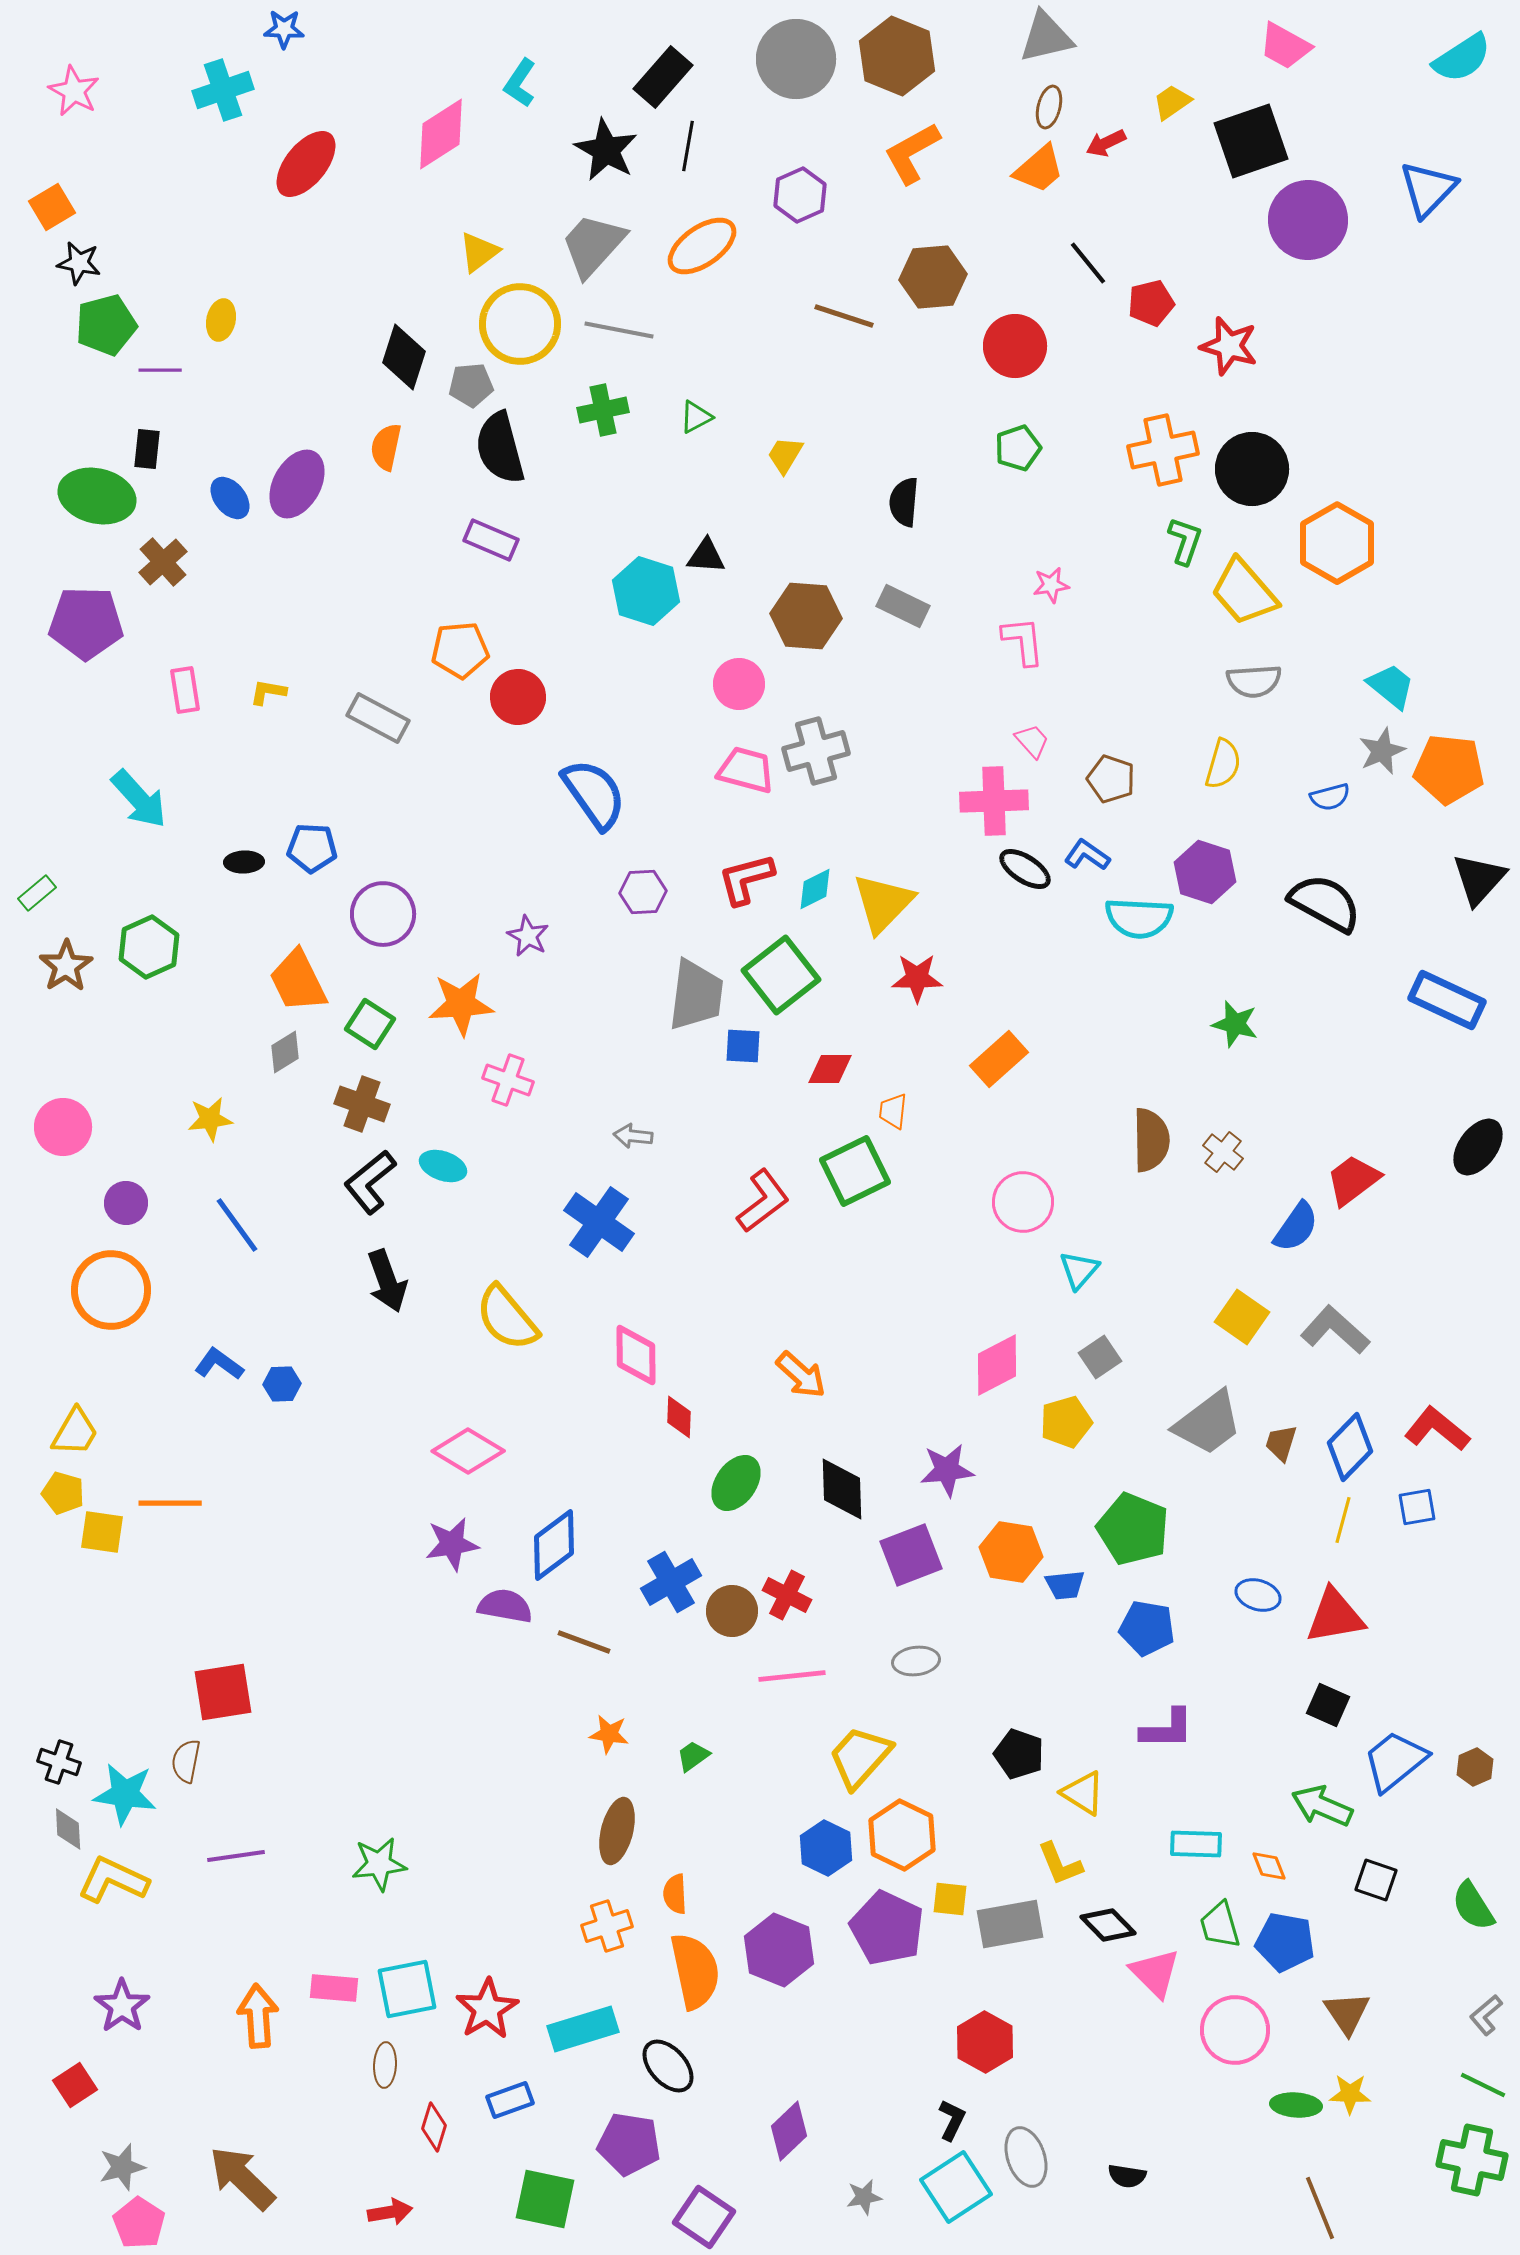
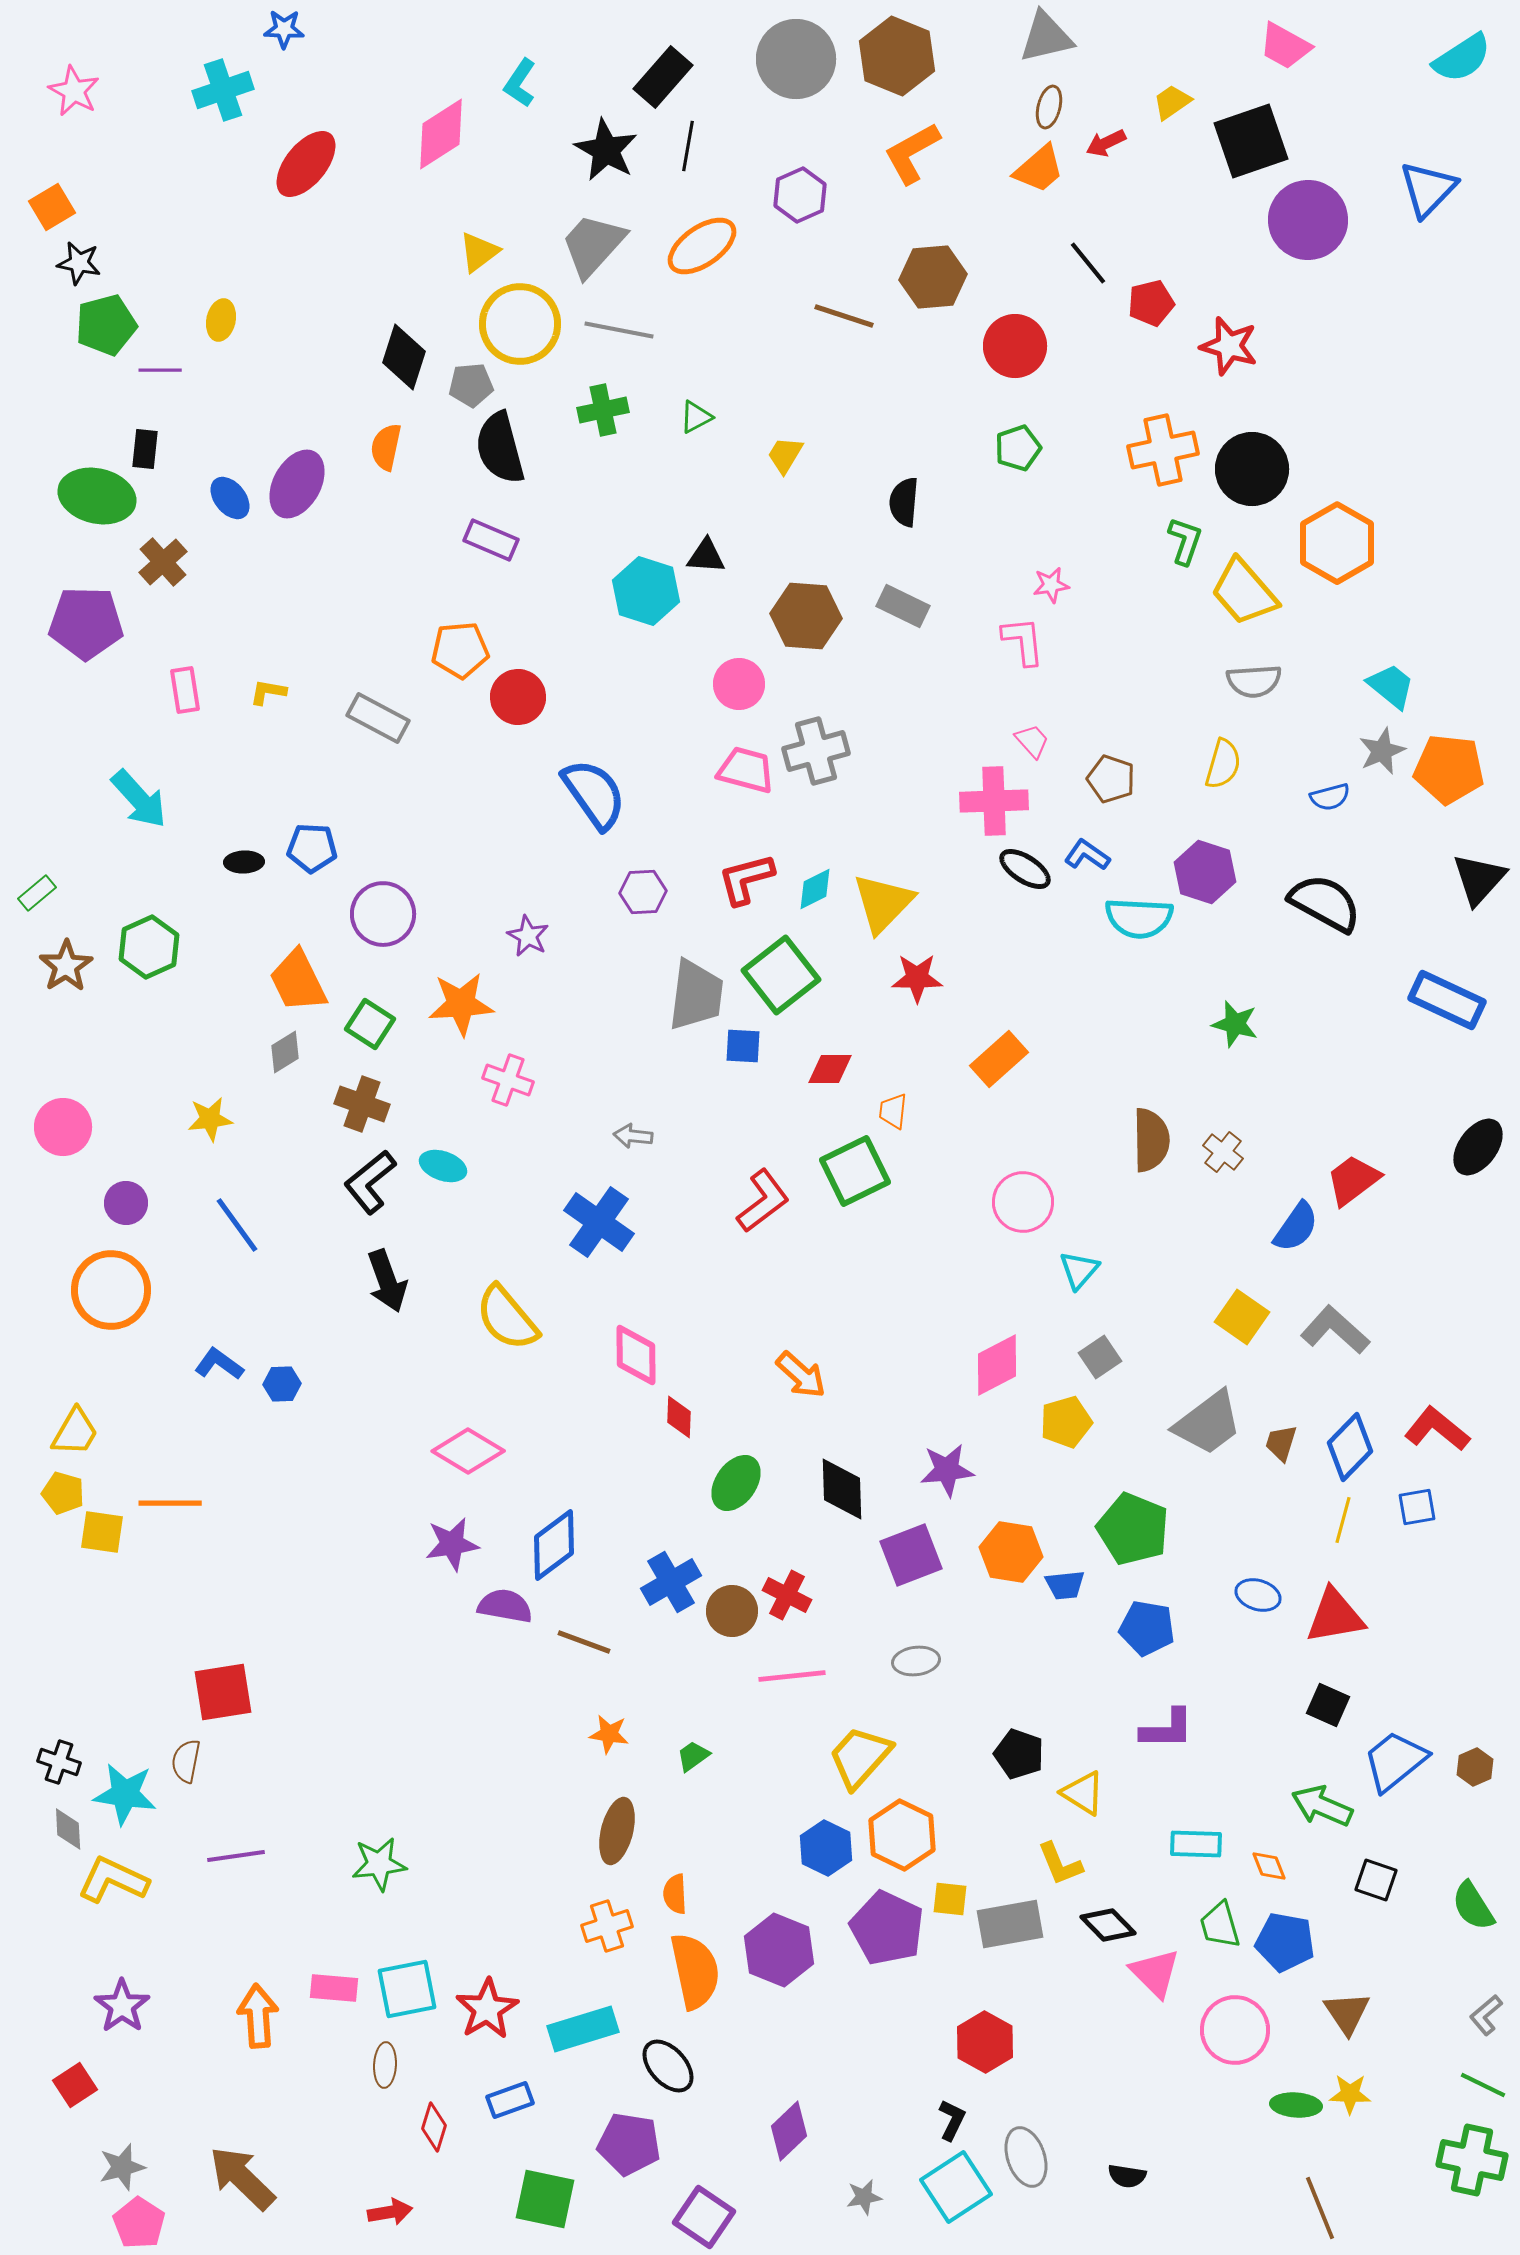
black rectangle at (147, 449): moved 2 px left
